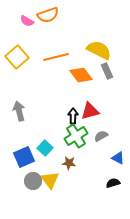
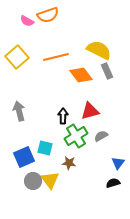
black arrow: moved 10 px left
cyan square: rotated 28 degrees counterclockwise
blue triangle: moved 5 px down; rotated 40 degrees clockwise
